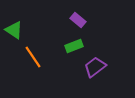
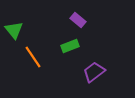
green triangle: rotated 18 degrees clockwise
green rectangle: moved 4 px left
purple trapezoid: moved 1 px left, 5 px down
